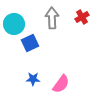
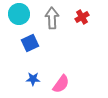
cyan circle: moved 5 px right, 10 px up
